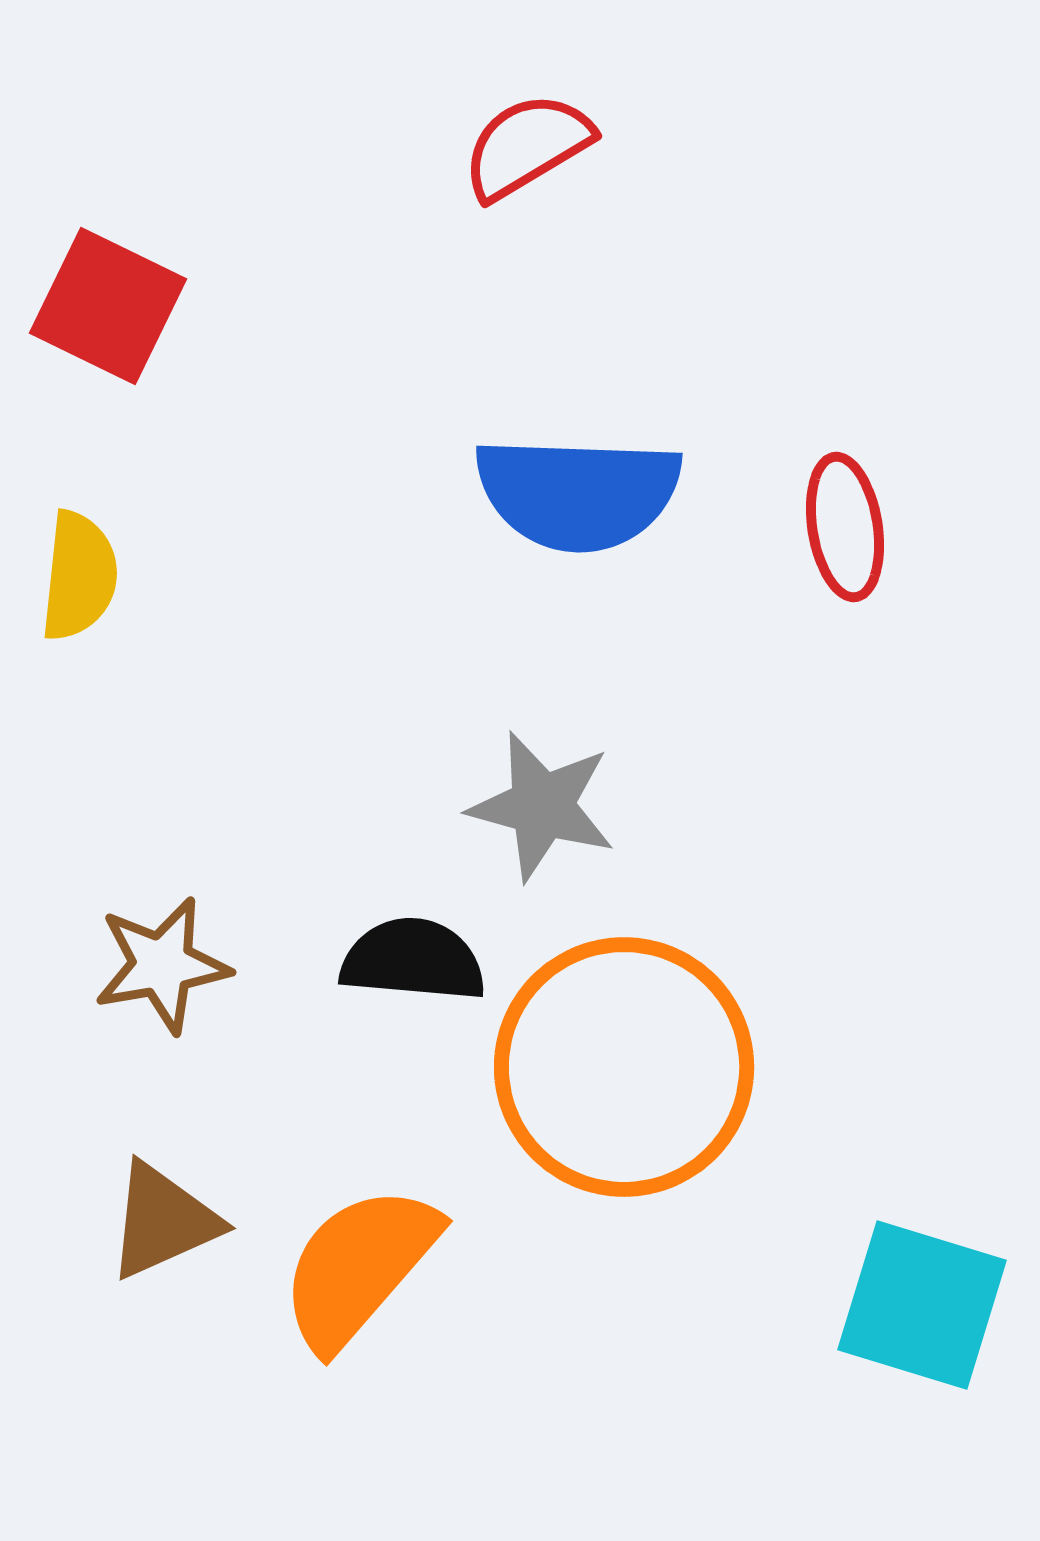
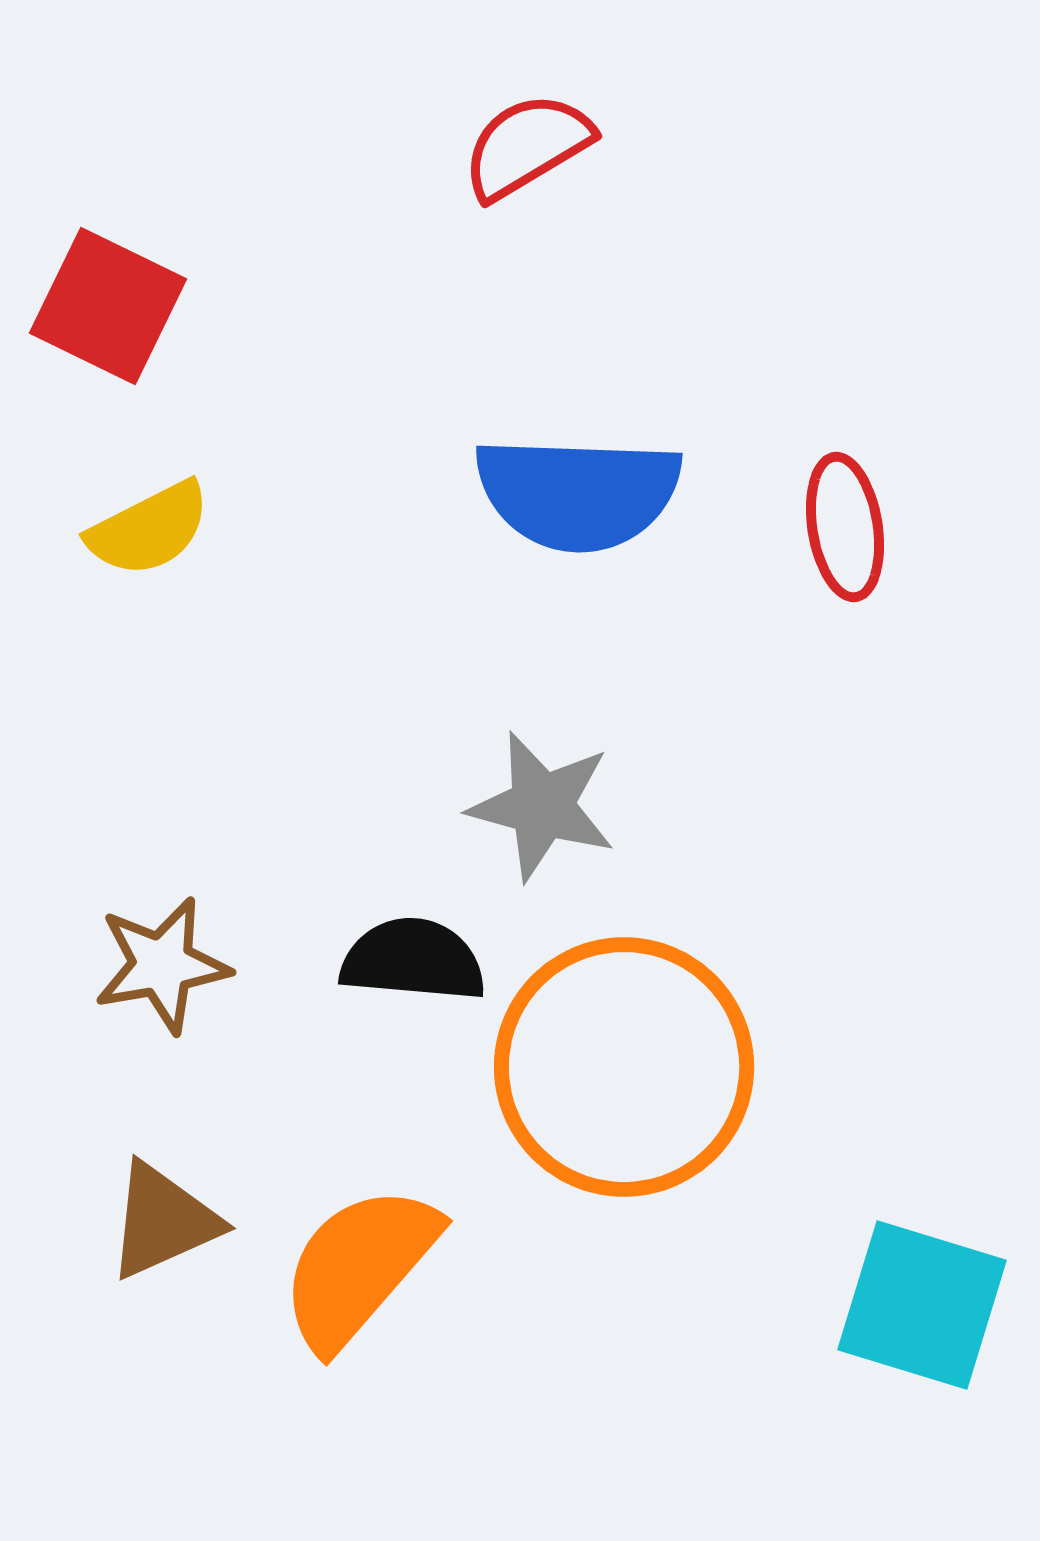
yellow semicircle: moved 70 px right, 47 px up; rotated 57 degrees clockwise
